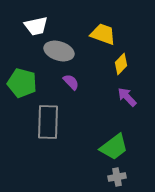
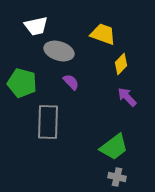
gray cross: rotated 24 degrees clockwise
